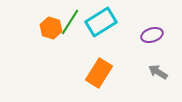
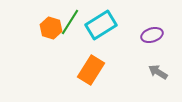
cyan rectangle: moved 3 px down
orange rectangle: moved 8 px left, 3 px up
